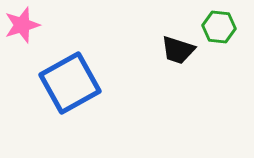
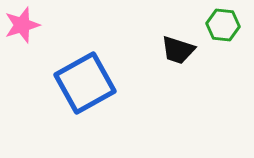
green hexagon: moved 4 px right, 2 px up
blue square: moved 15 px right
